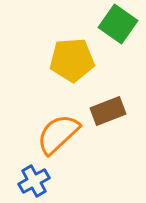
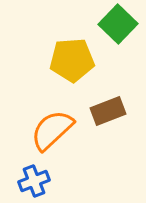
green square: rotated 9 degrees clockwise
orange semicircle: moved 6 px left, 4 px up
blue cross: rotated 8 degrees clockwise
